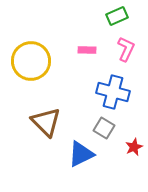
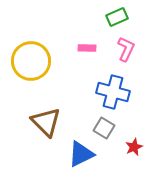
green rectangle: moved 1 px down
pink rectangle: moved 2 px up
